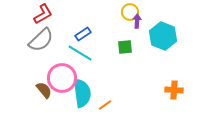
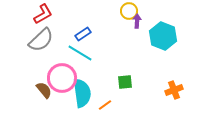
yellow circle: moved 1 px left, 1 px up
green square: moved 35 px down
orange cross: rotated 24 degrees counterclockwise
